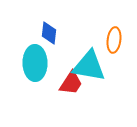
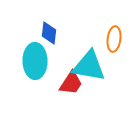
orange ellipse: moved 1 px up
cyan ellipse: moved 2 px up
